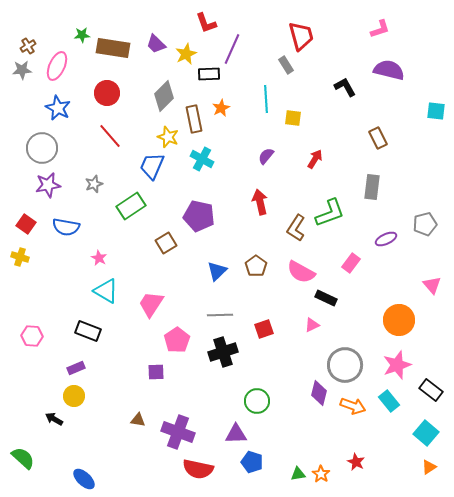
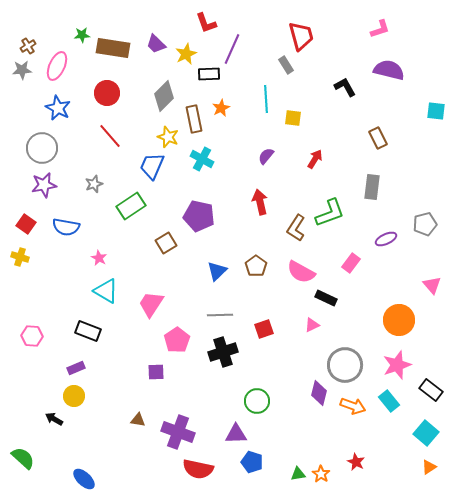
purple star at (48, 185): moved 4 px left
